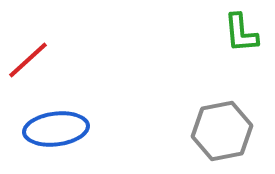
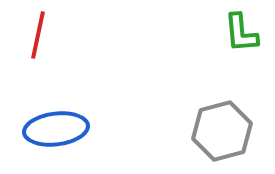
red line: moved 10 px right, 25 px up; rotated 36 degrees counterclockwise
gray hexagon: rotated 4 degrees counterclockwise
